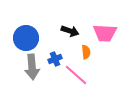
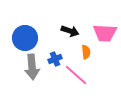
blue circle: moved 1 px left
